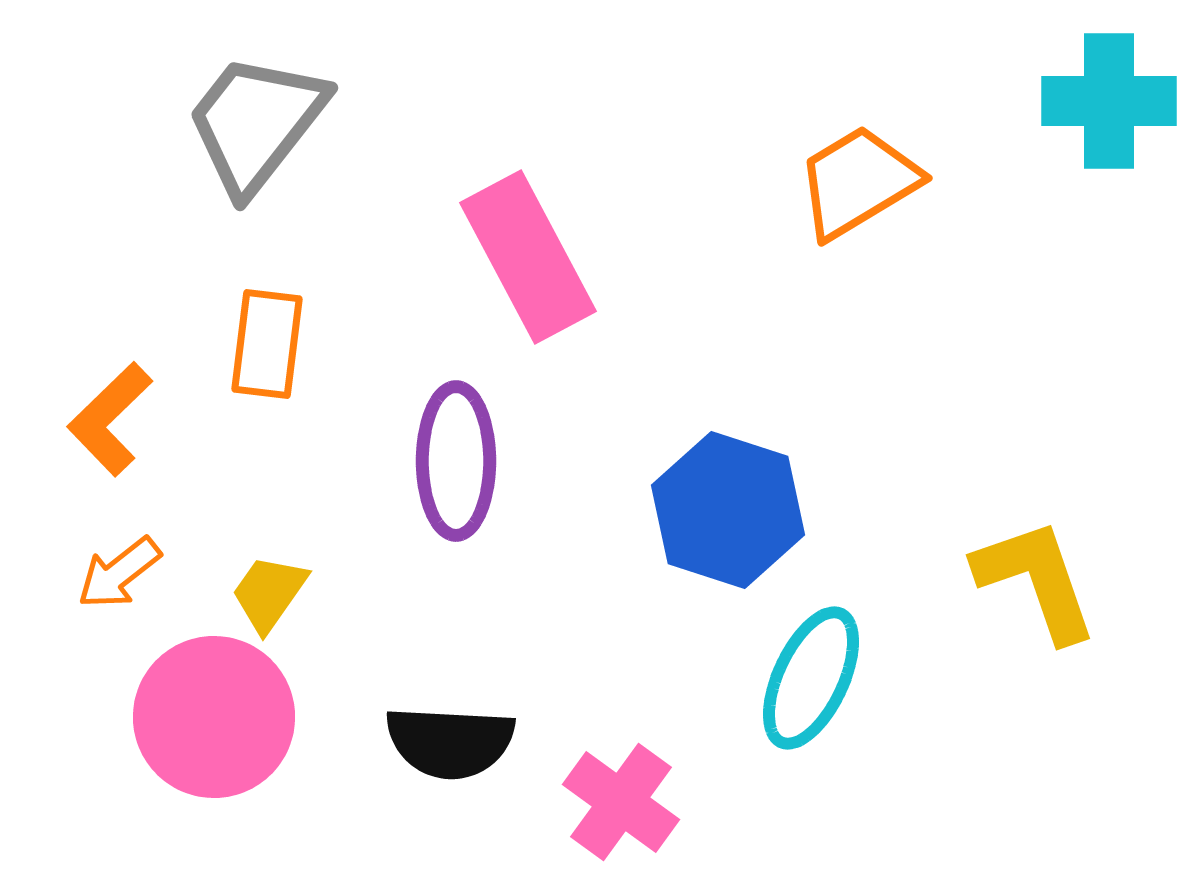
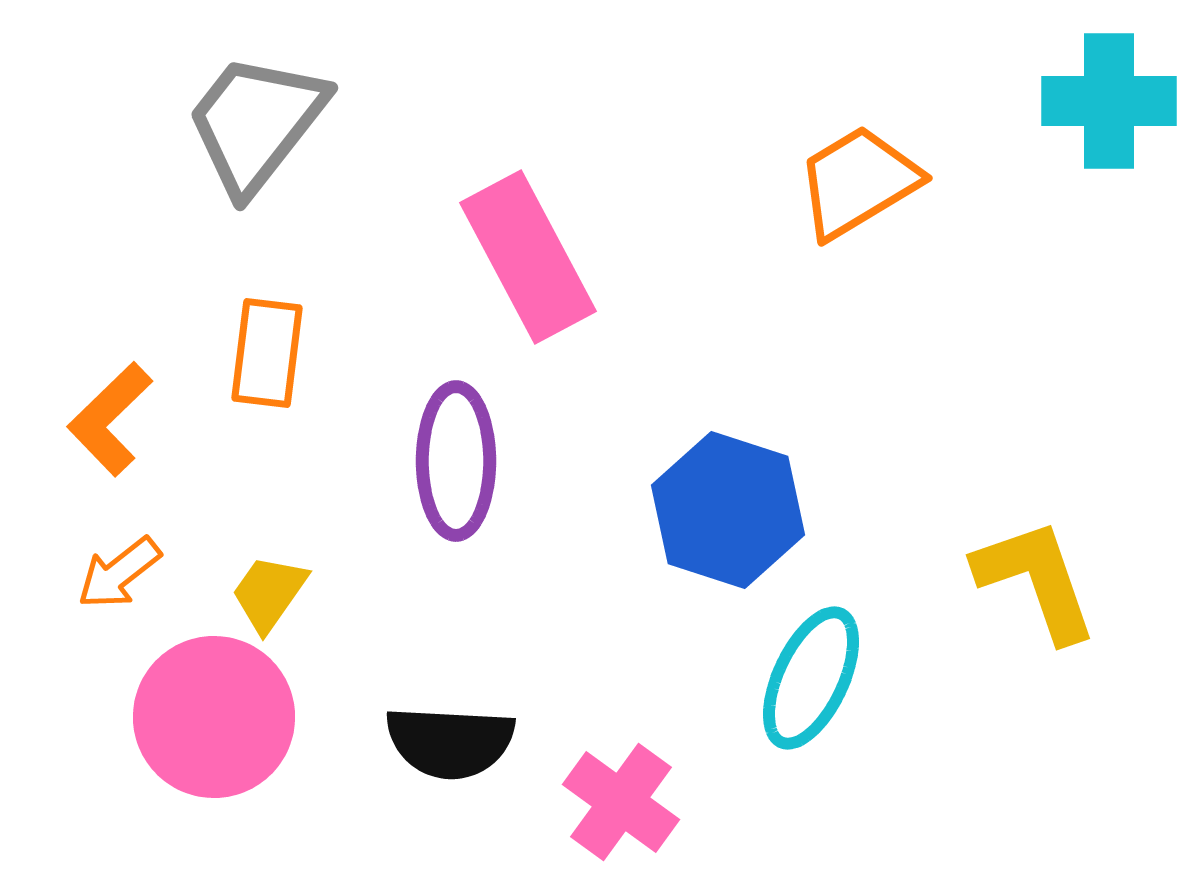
orange rectangle: moved 9 px down
